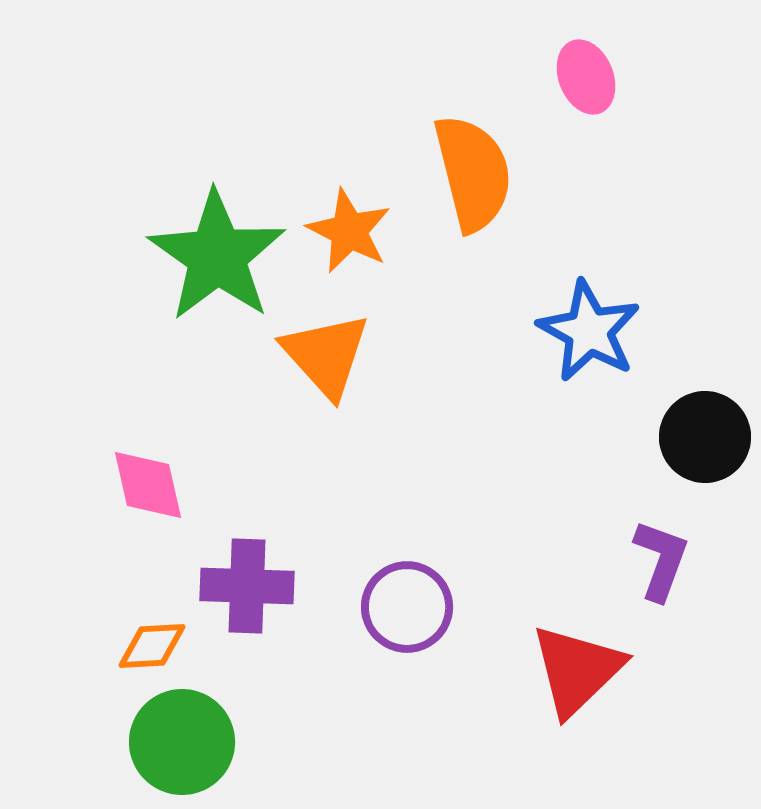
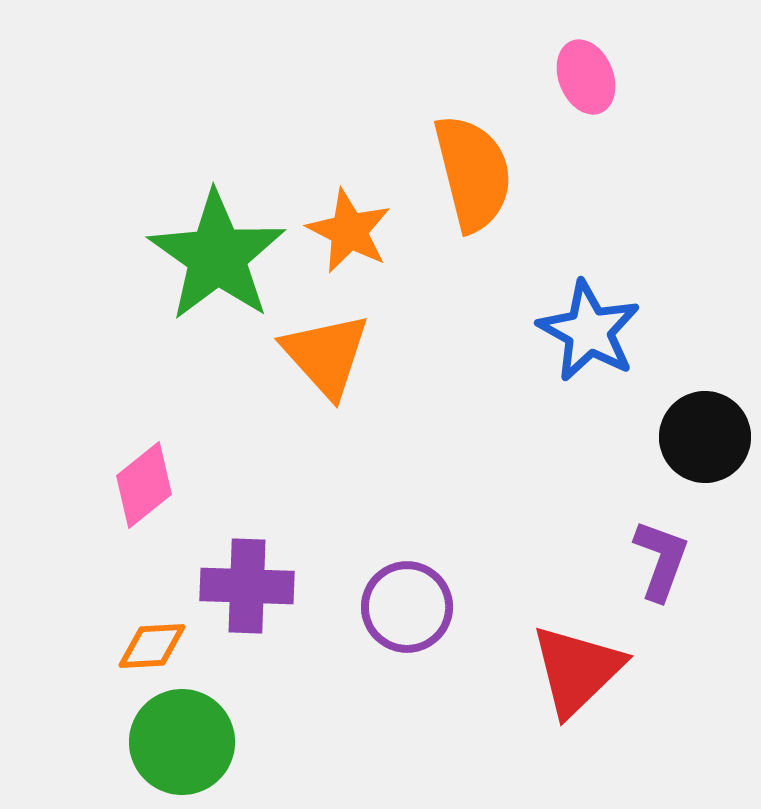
pink diamond: moved 4 px left; rotated 64 degrees clockwise
